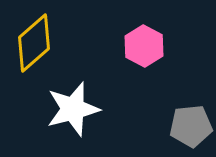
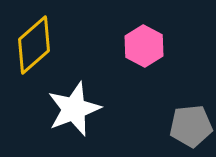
yellow diamond: moved 2 px down
white star: moved 1 px right; rotated 6 degrees counterclockwise
